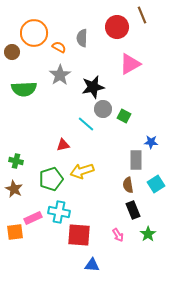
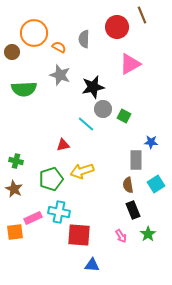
gray semicircle: moved 2 px right, 1 px down
gray star: rotated 20 degrees counterclockwise
pink arrow: moved 3 px right, 1 px down
